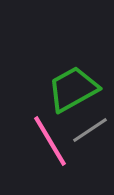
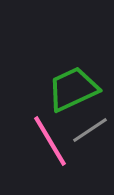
green trapezoid: rotated 4 degrees clockwise
